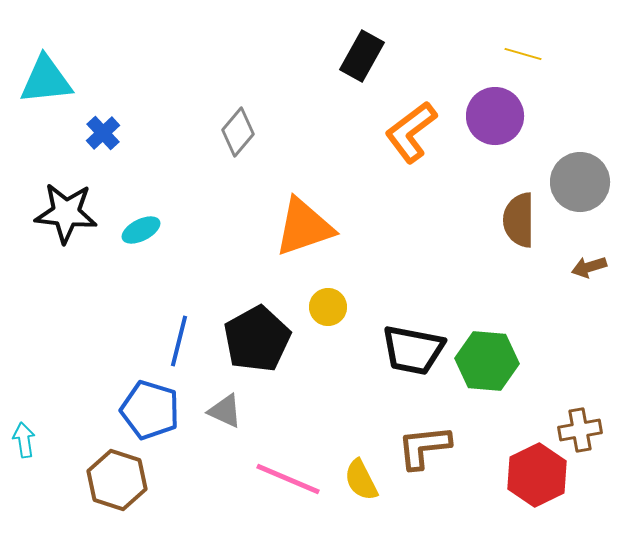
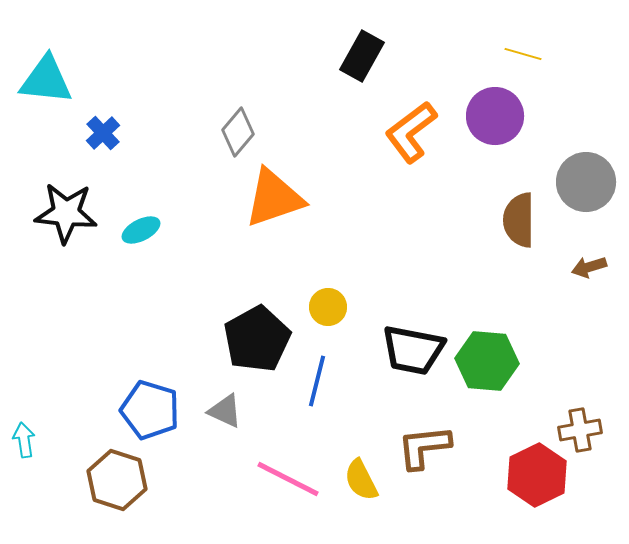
cyan triangle: rotated 12 degrees clockwise
gray circle: moved 6 px right
orange triangle: moved 30 px left, 29 px up
blue line: moved 138 px right, 40 px down
pink line: rotated 4 degrees clockwise
